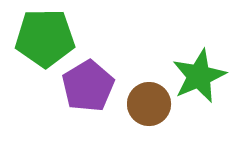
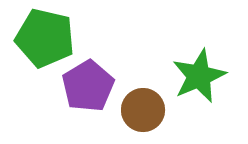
green pentagon: rotated 14 degrees clockwise
brown circle: moved 6 px left, 6 px down
